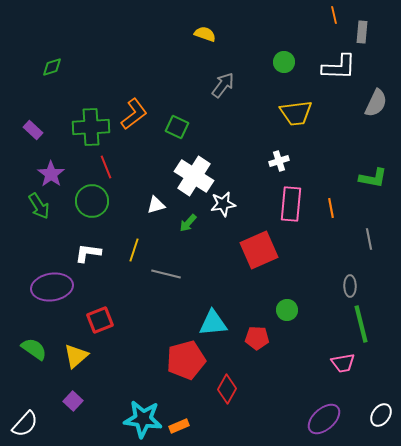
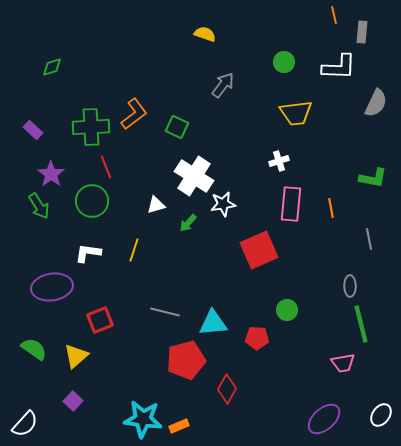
gray line at (166, 274): moved 1 px left, 38 px down
